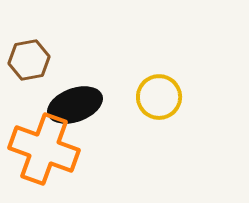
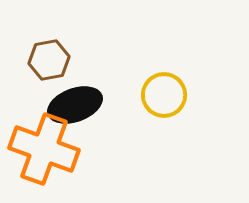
brown hexagon: moved 20 px right
yellow circle: moved 5 px right, 2 px up
